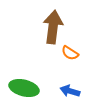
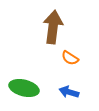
orange semicircle: moved 5 px down
blue arrow: moved 1 px left, 1 px down
